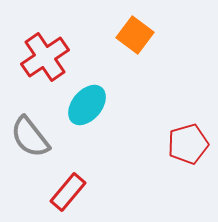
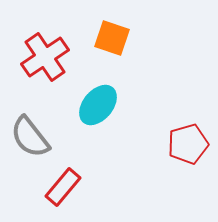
orange square: moved 23 px left, 3 px down; rotated 18 degrees counterclockwise
cyan ellipse: moved 11 px right
red rectangle: moved 5 px left, 5 px up
